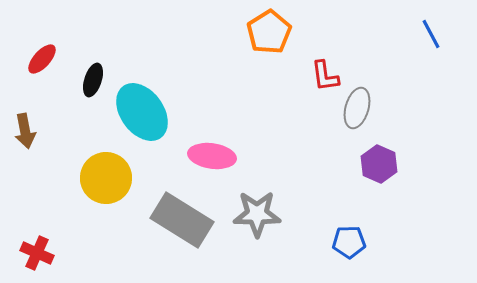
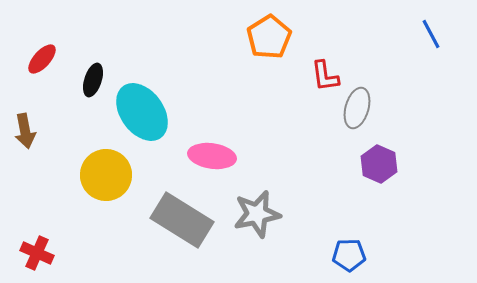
orange pentagon: moved 5 px down
yellow circle: moved 3 px up
gray star: rotated 12 degrees counterclockwise
blue pentagon: moved 13 px down
